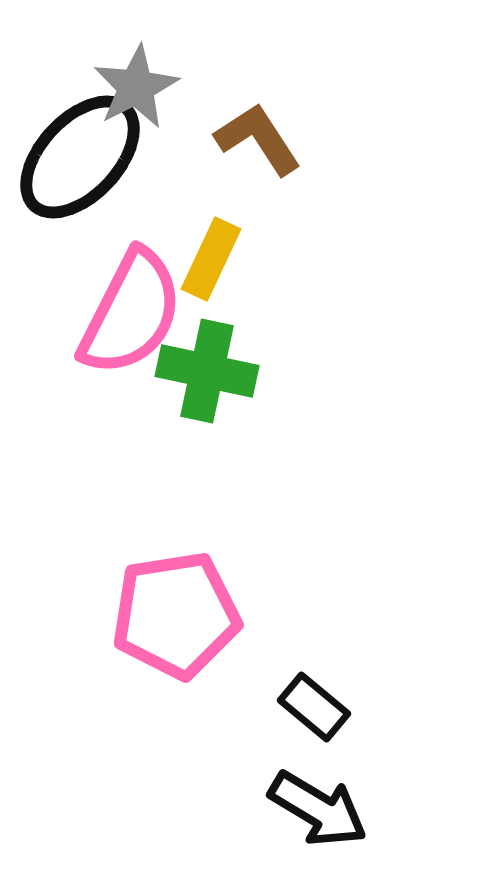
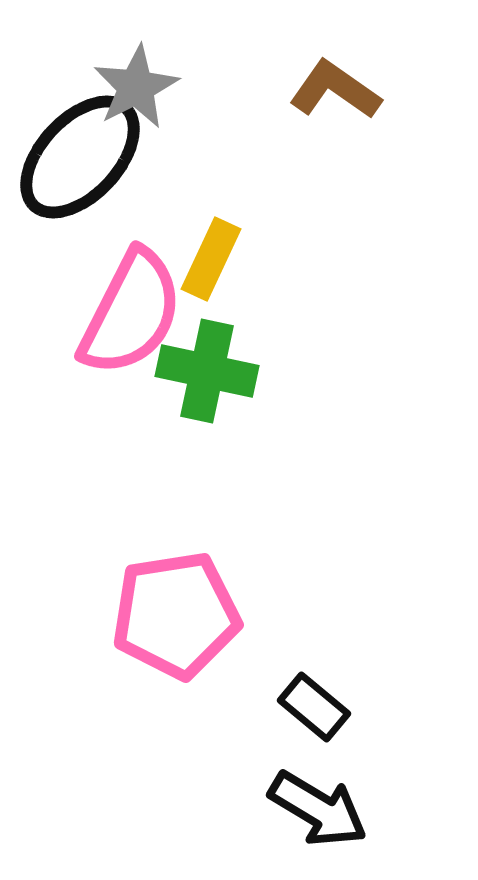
brown L-shape: moved 77 px right, 49 px up; rotated 22 degrees counterclockwise
